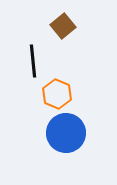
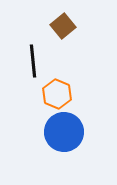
blue circle: moved 2 px left, 1 px up
